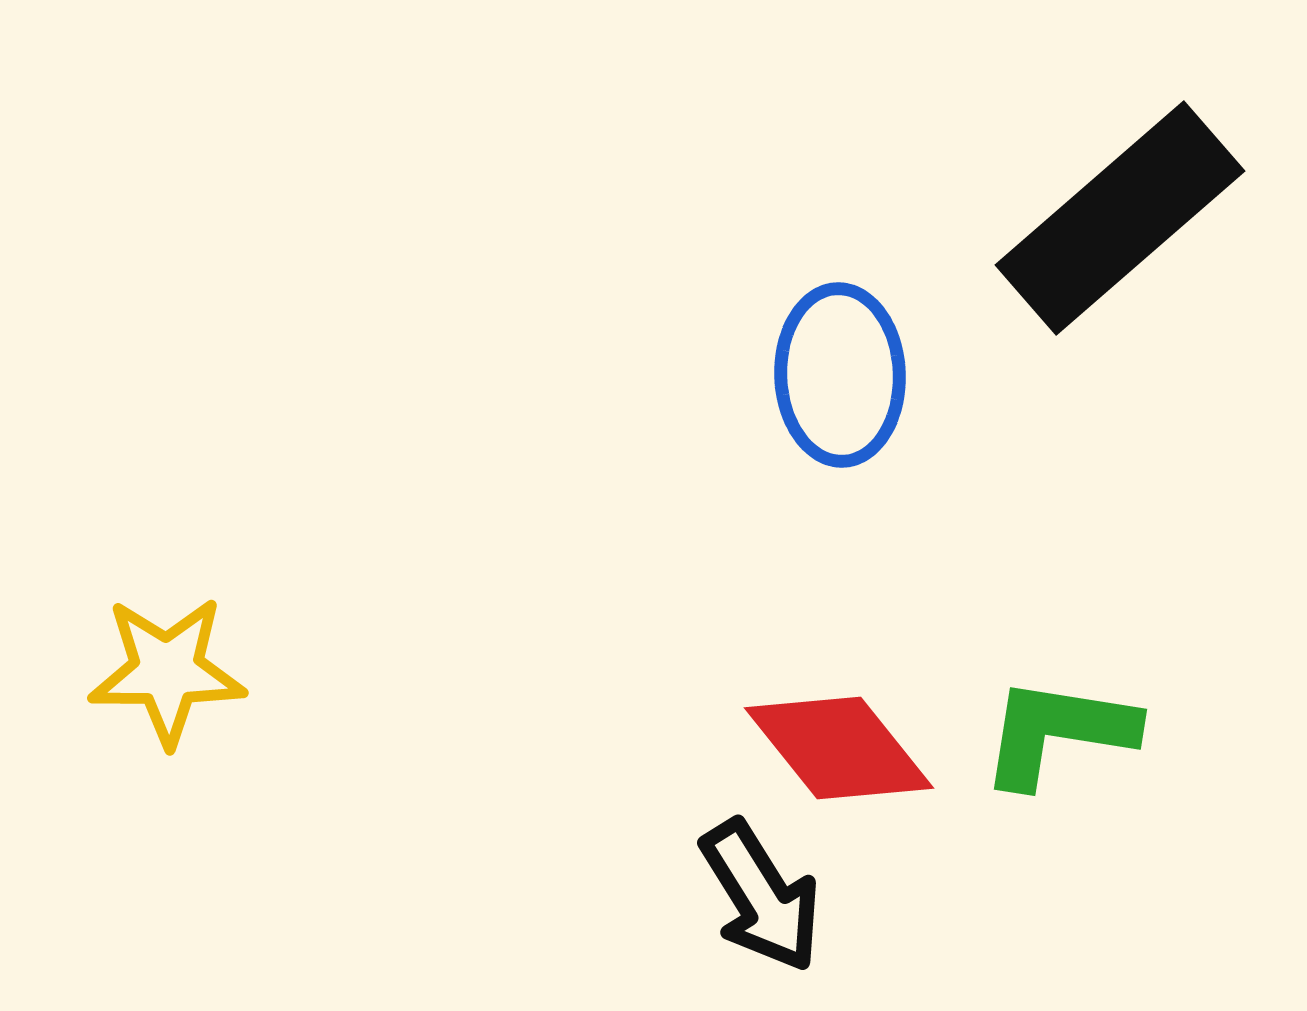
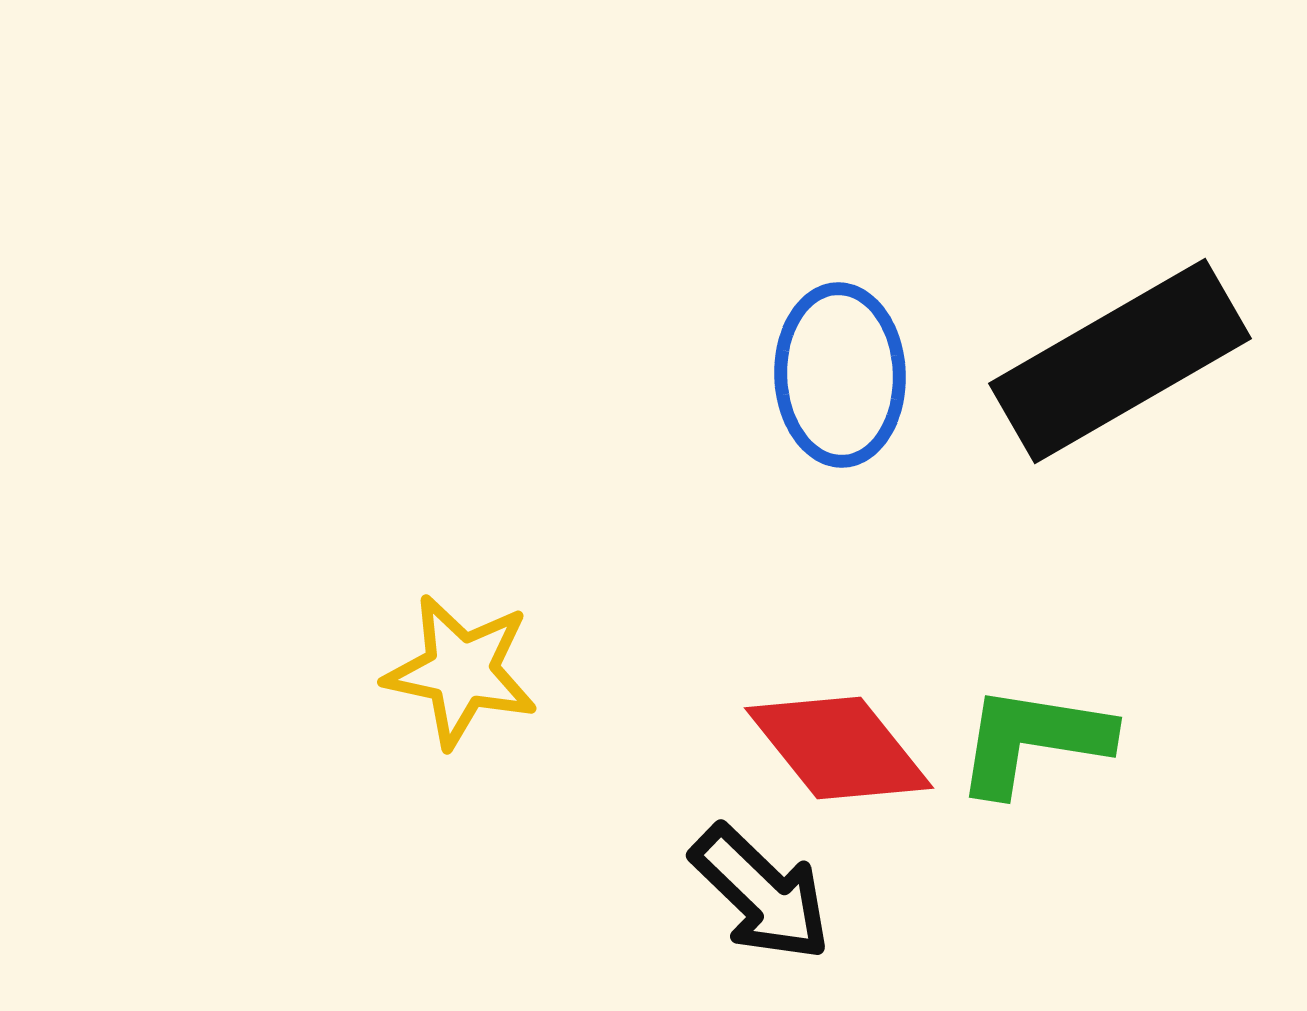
black rectangle: moved 143 px down; rotated 11 degrees clockwise
yellow star: moved 294 px right; rotated 12 degrees clockwise
green L-shape: moved 25 px left, 8 px down
black arrow: moved 3 px up; rotated 14 degrees counterclockwise
